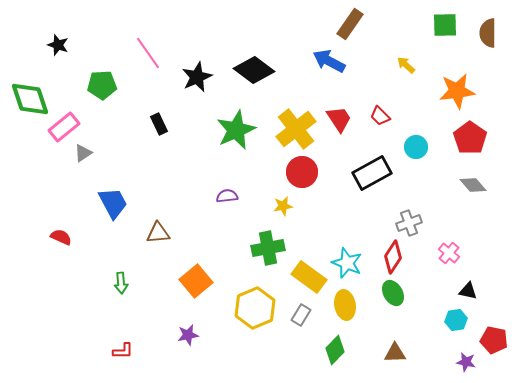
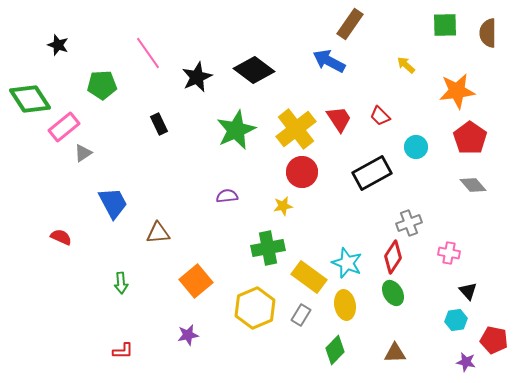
green diamond at (30, 99): rotated 15 degrees counterclockwise
pink cross at (449, 253): rotated 30 degrees counterclockwise
black triangle at (468, 291): rotated 36 degrees clockwise
